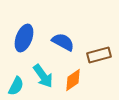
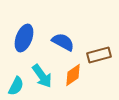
cyan arrow: moved 1 px left
orange diamond: moved 5 px up
